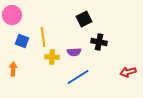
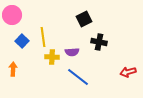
blue square: rotated 24 degrees clockwise
purple semicircle: moved 2 px left
blue line: rotated 70 degrees clockwise
